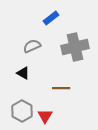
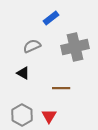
gray hexagon: moved 4 px down
red triangle: moved 4 px right
